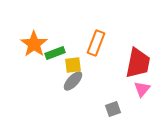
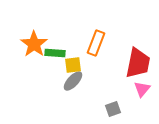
green rectangle: rotated 24 degrees clockwise
